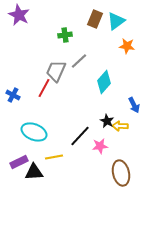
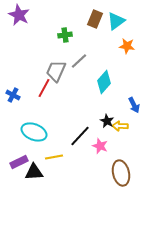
pink star: rotated 28 degrees clockwise
